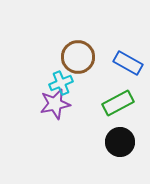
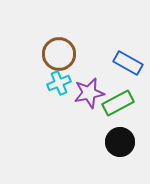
brown circle: moved 19 px left, 3 px up
cyan cross: moved 2 px left
purple star: moved 34 px right, 11 px up
